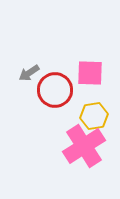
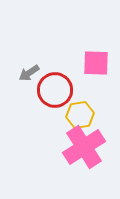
pink square: moved 6 px right, 10 px up
yellow hexagon: moved 14 px left, 1 px up
pink cross: moved 1 px down
